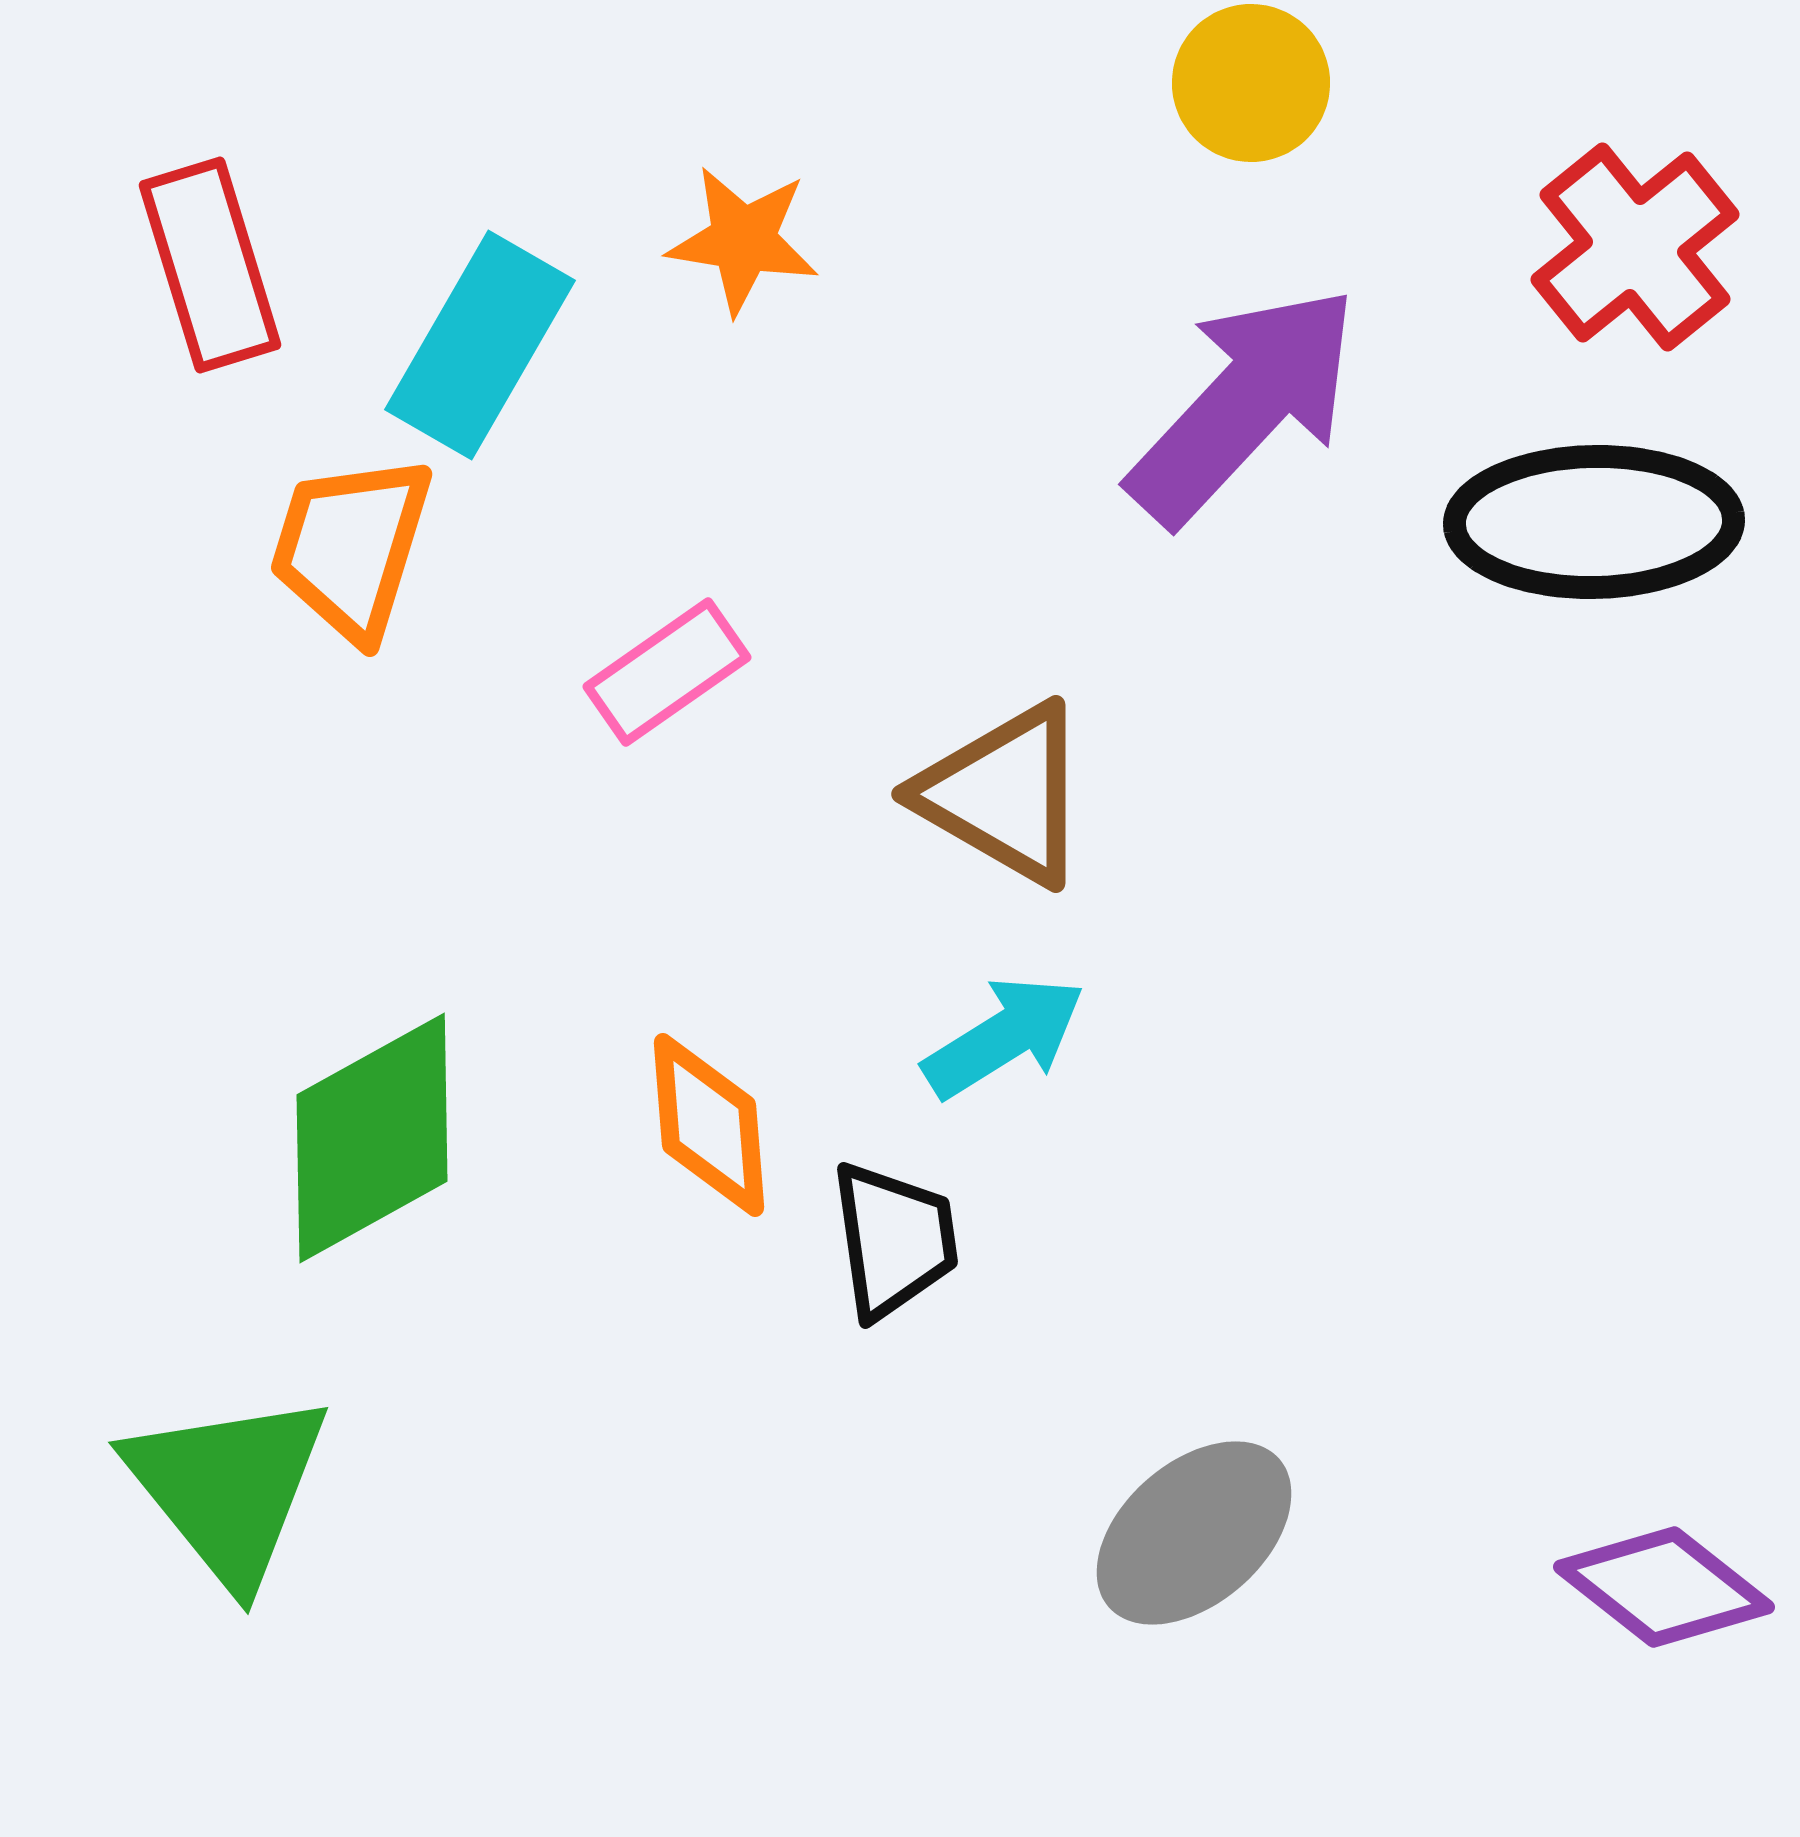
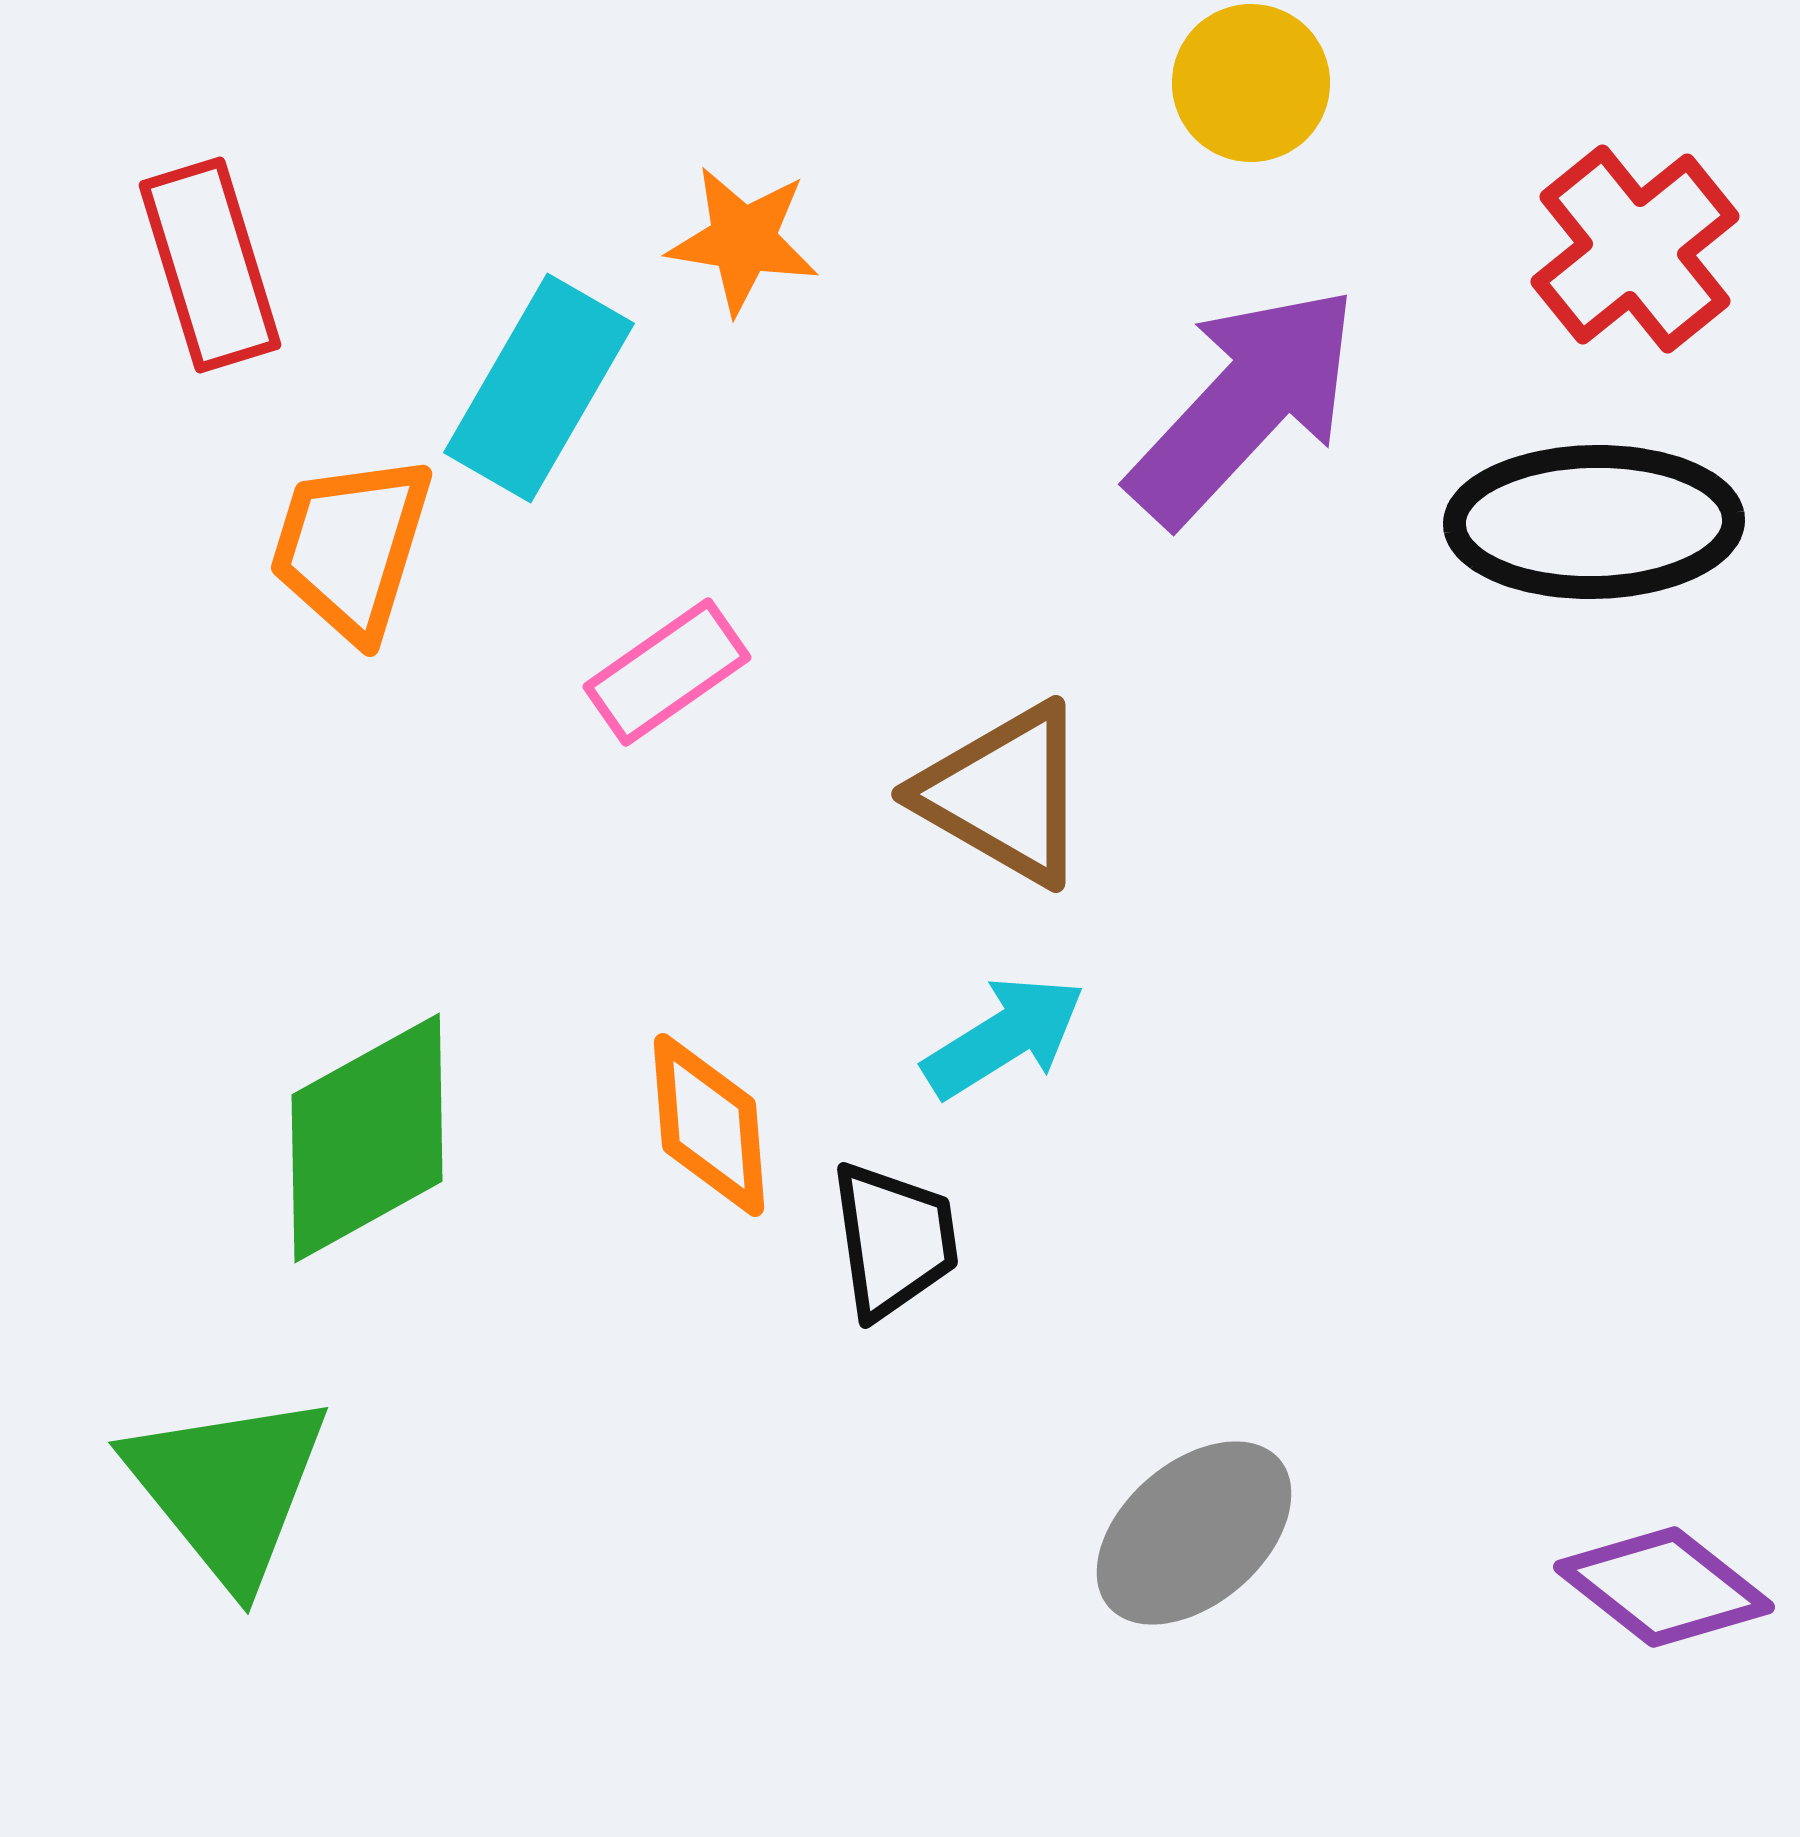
red cross: moved 2 px down
cyan rectangle: moved 59 px right, 43 px down
green diamond: moved 5 px left
